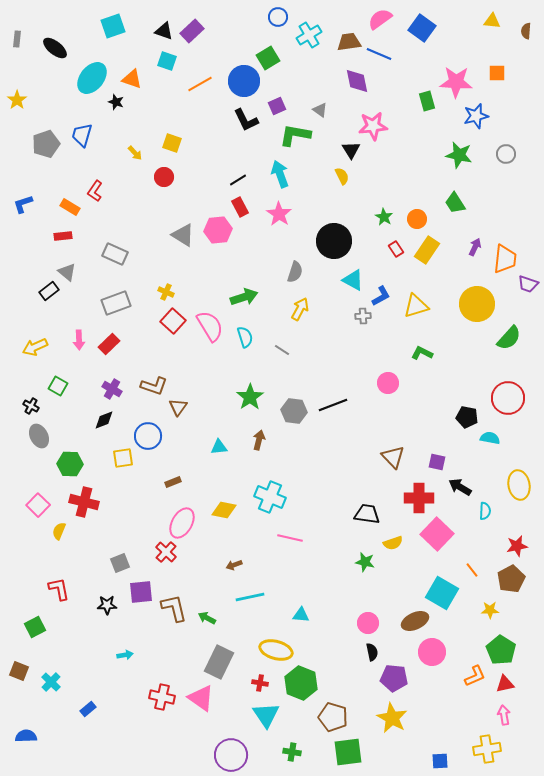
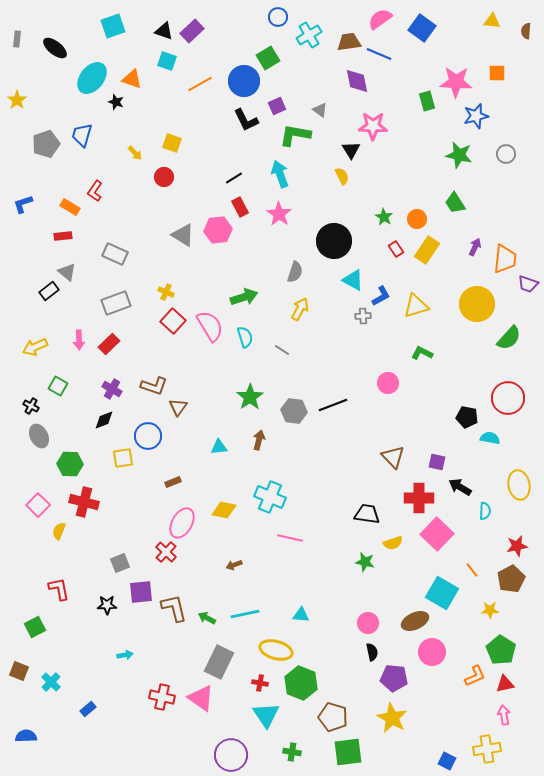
pink star at (373, 126): rotated 8 degrees clockwise
black line at (238, 180): moved 4 px left, 2 px up
cyan line at (250, 597): moved 5 px left, 17 px down
blue square at (440, 761): moved 7 px right; rotated 30 degrees clockwise
